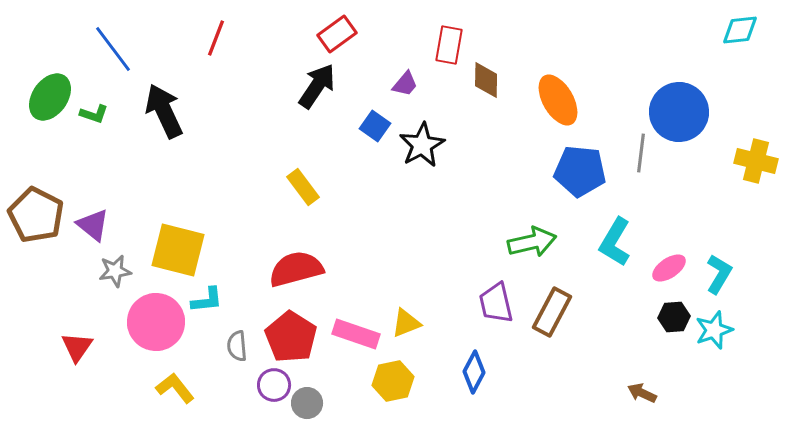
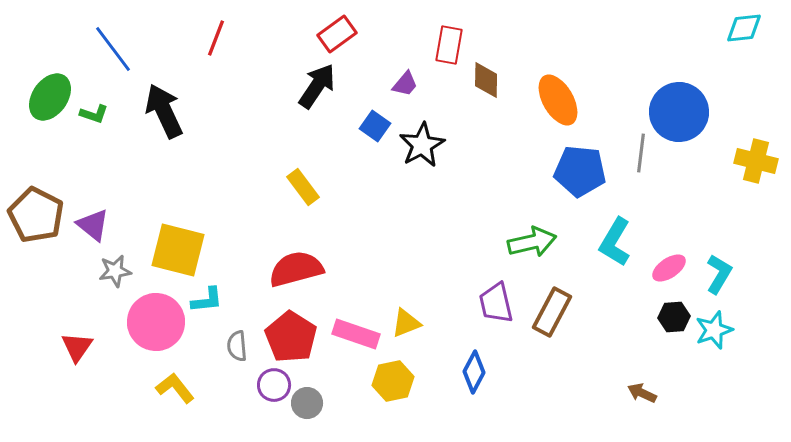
cyan diamond at (740, 30): moved 4 px right, 2 px up
